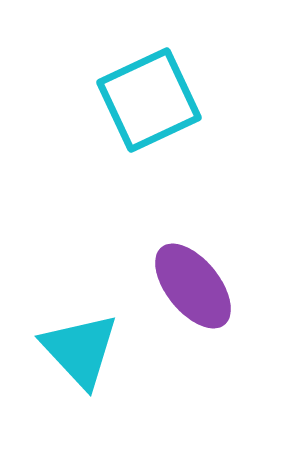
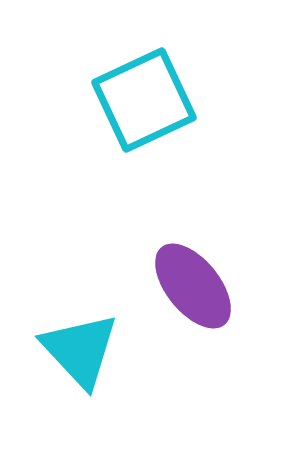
cyan square: moved 5 px left
